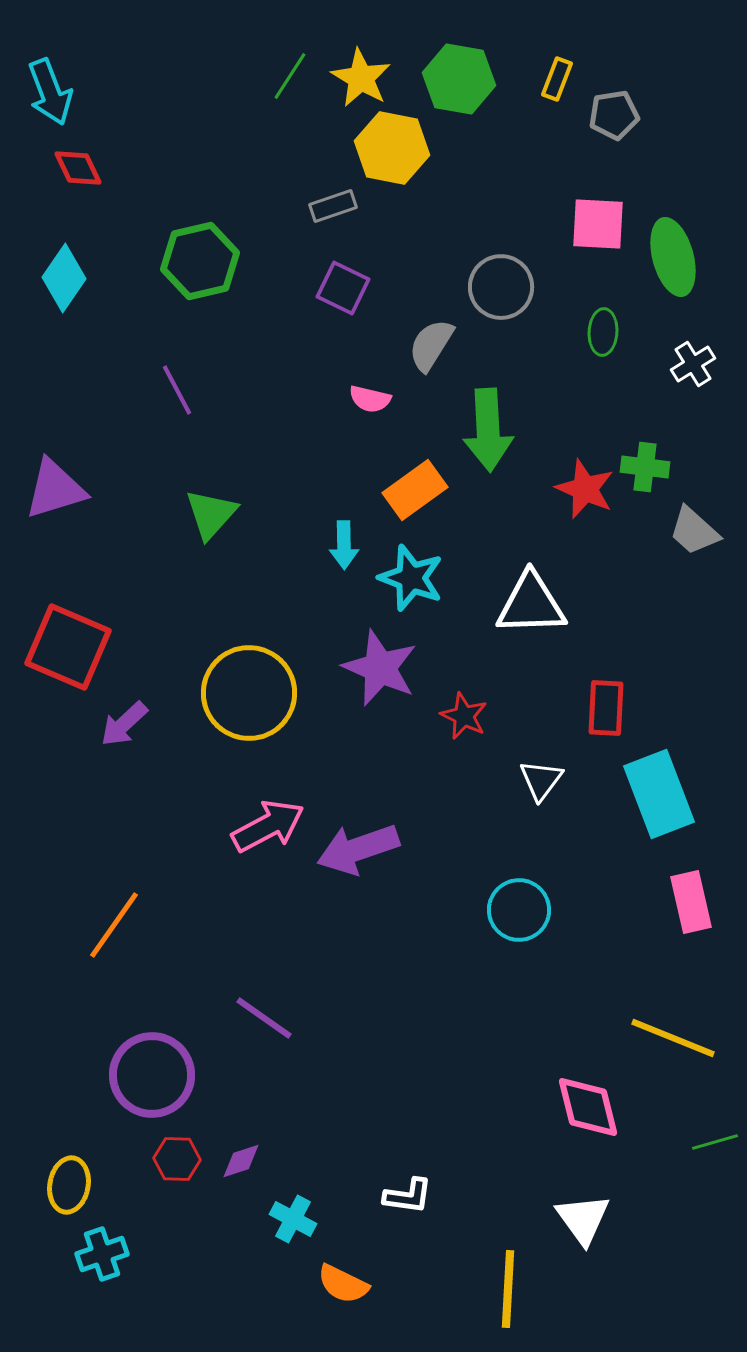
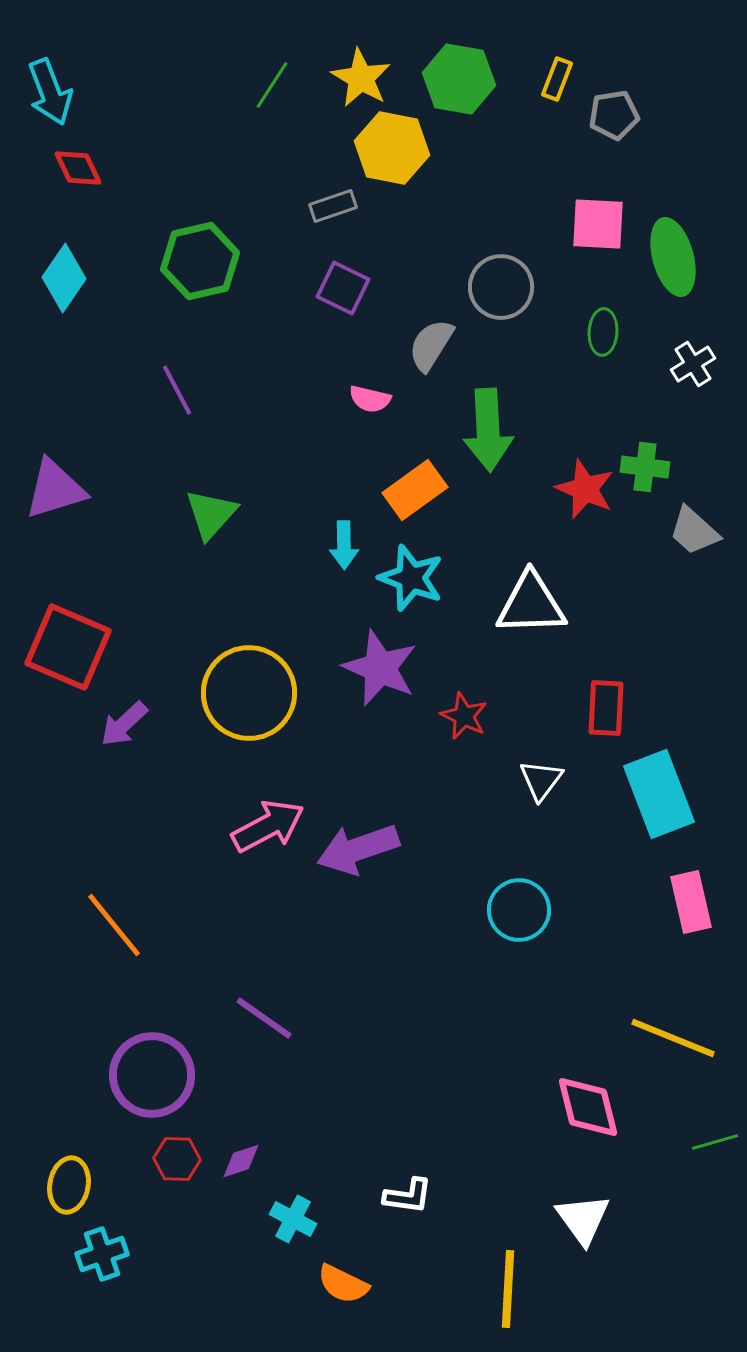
green line at (290, 76): moved 18 px left, 9 px down
orange line at (114, 925): rotated 74 degrees counterclockwise
